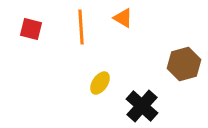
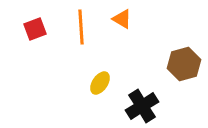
orange triangle: moved 1 px left, 1 px down
red square: moved 4 px right; rotated 35 degrees counterclockwise
black cross: rotated 16 degrees clockwise
